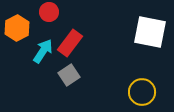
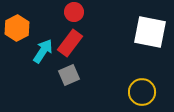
red circle: moved 25 px right
gray square: rotated 10 degrees clockwise
